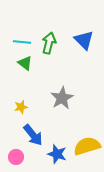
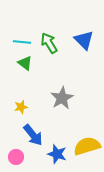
green arrow: rotated 45 degrees counterclockwise
